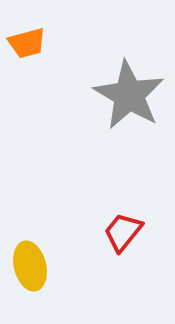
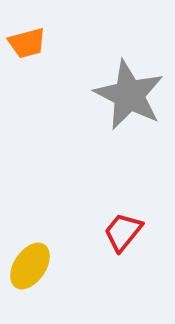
gray star: rotated 4 degrees counterclockwise
yellow ellipse: rotated 48 degrees clockwise
